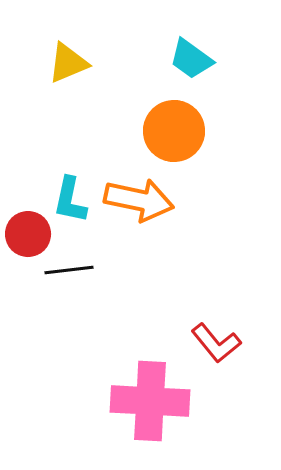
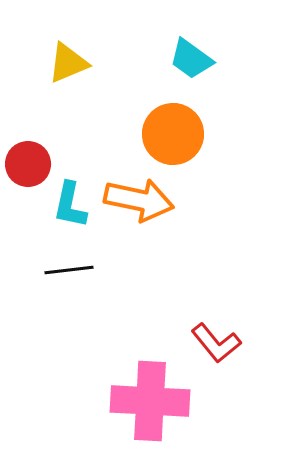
orange circle: moved 1 px left, 3 px down
cyan L-shape: moved 5 px down
red circle: moved 70 px up
